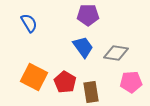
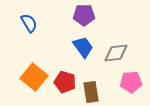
purple pentagon: moved 4 px left
gray diamond: rotated 15 degrees counterclockwise
orange square: rotated 12 degrees clockwise
red pentagon: rotated 15 degrees counterclockwise
